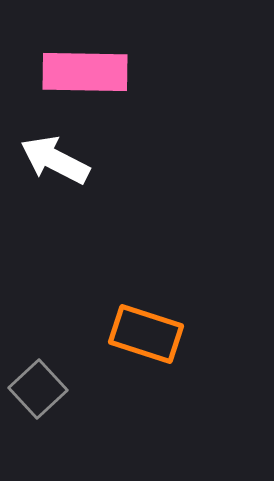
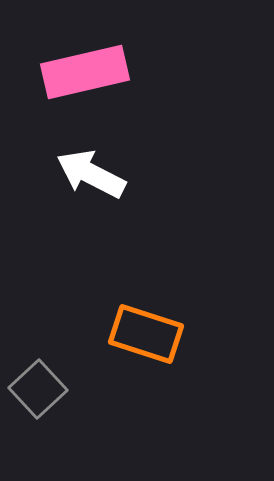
pink rectangle: rotated 14 degrees counterclockwise
white arrow: moved 36 px right, 14 px down
